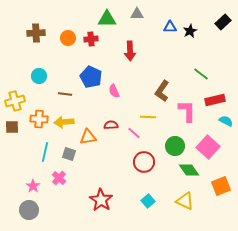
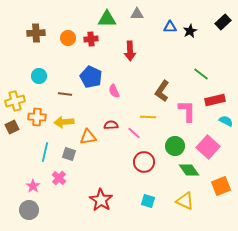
orange cross: moved 2 px left, 2 px up
brown square: rotated 24 degrees counterclockwise
cyan square: rotated 32 degrees counterclockwise
